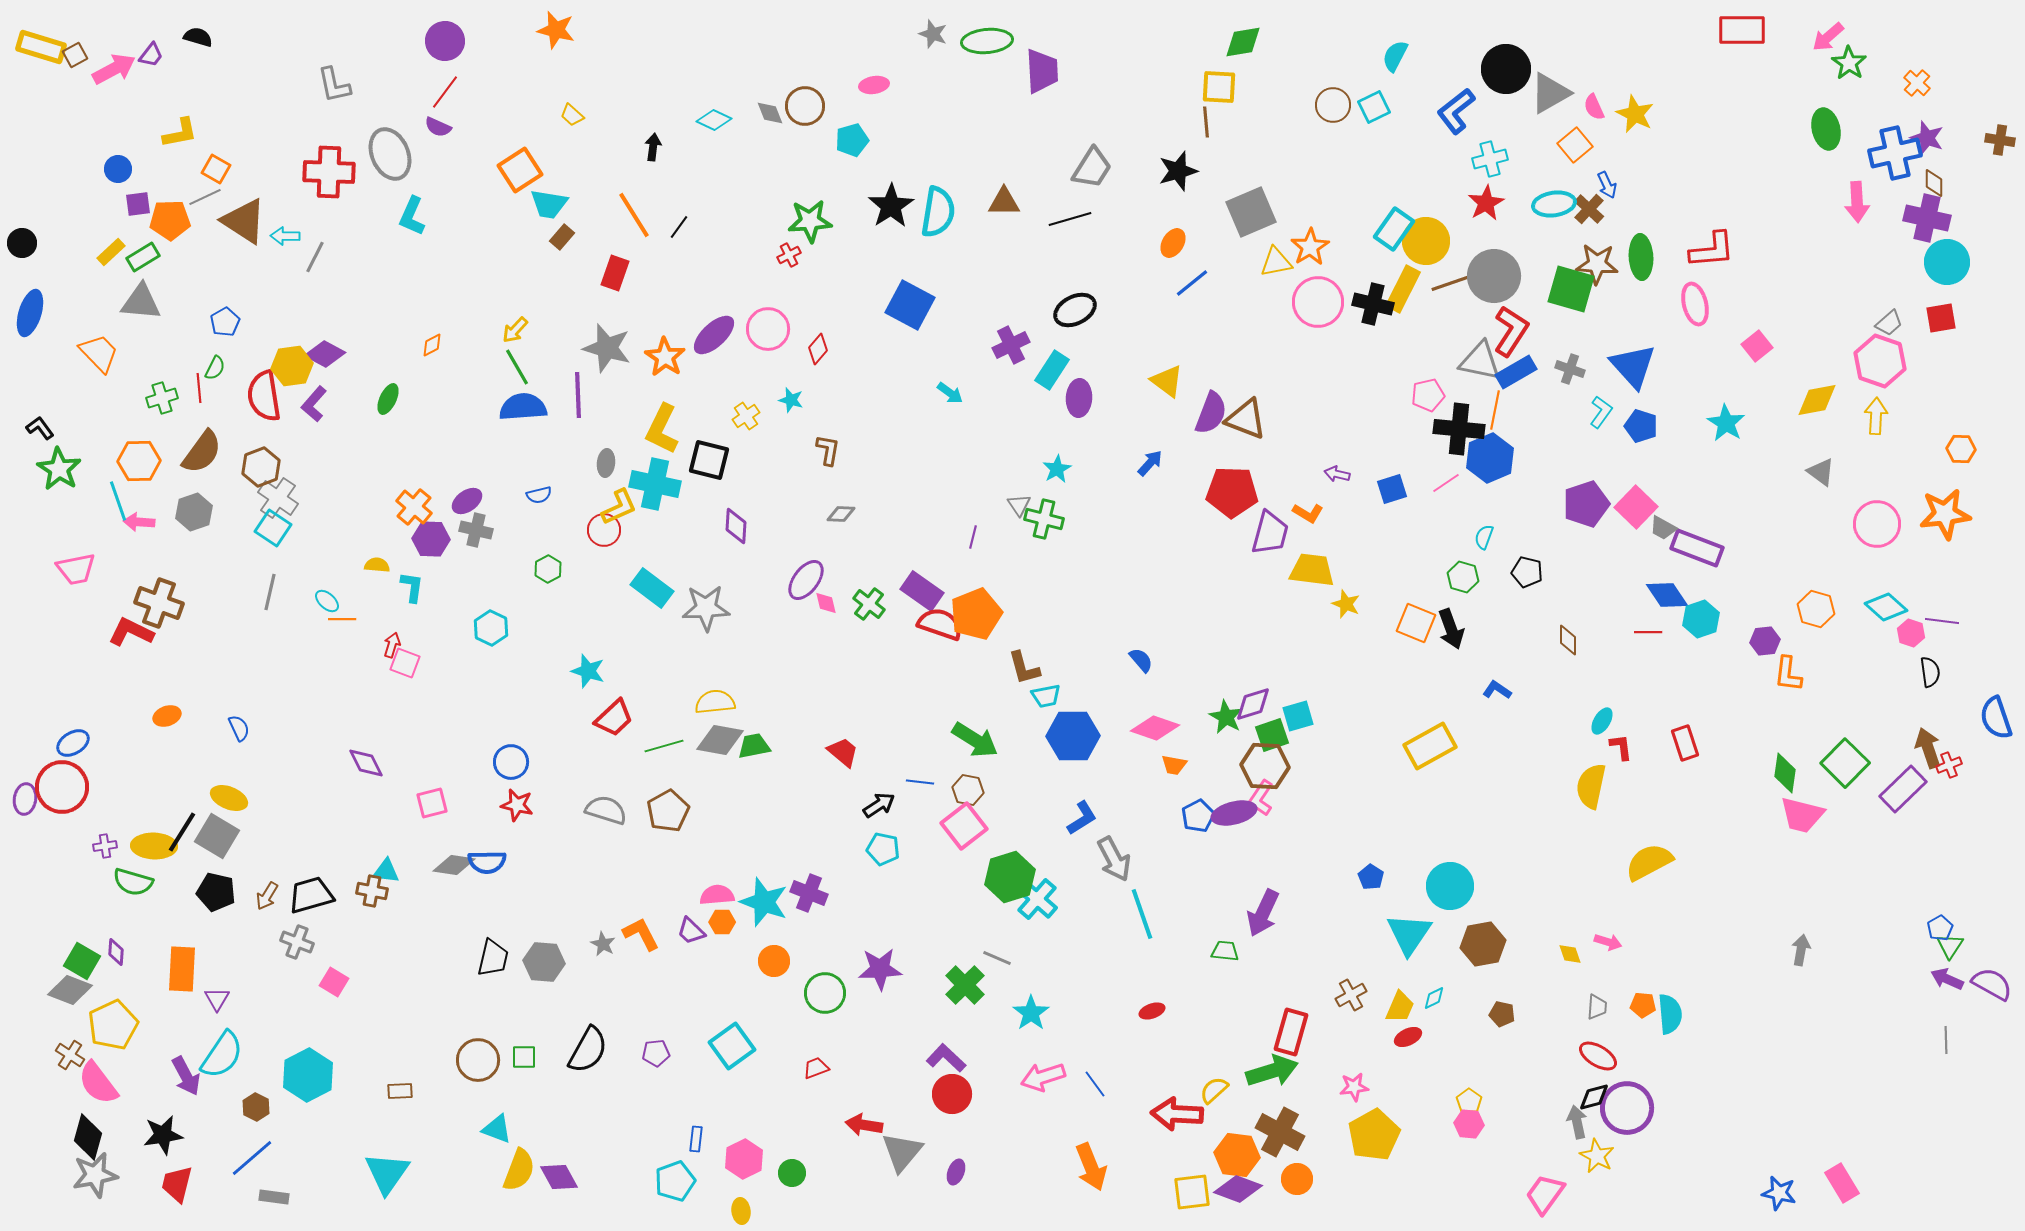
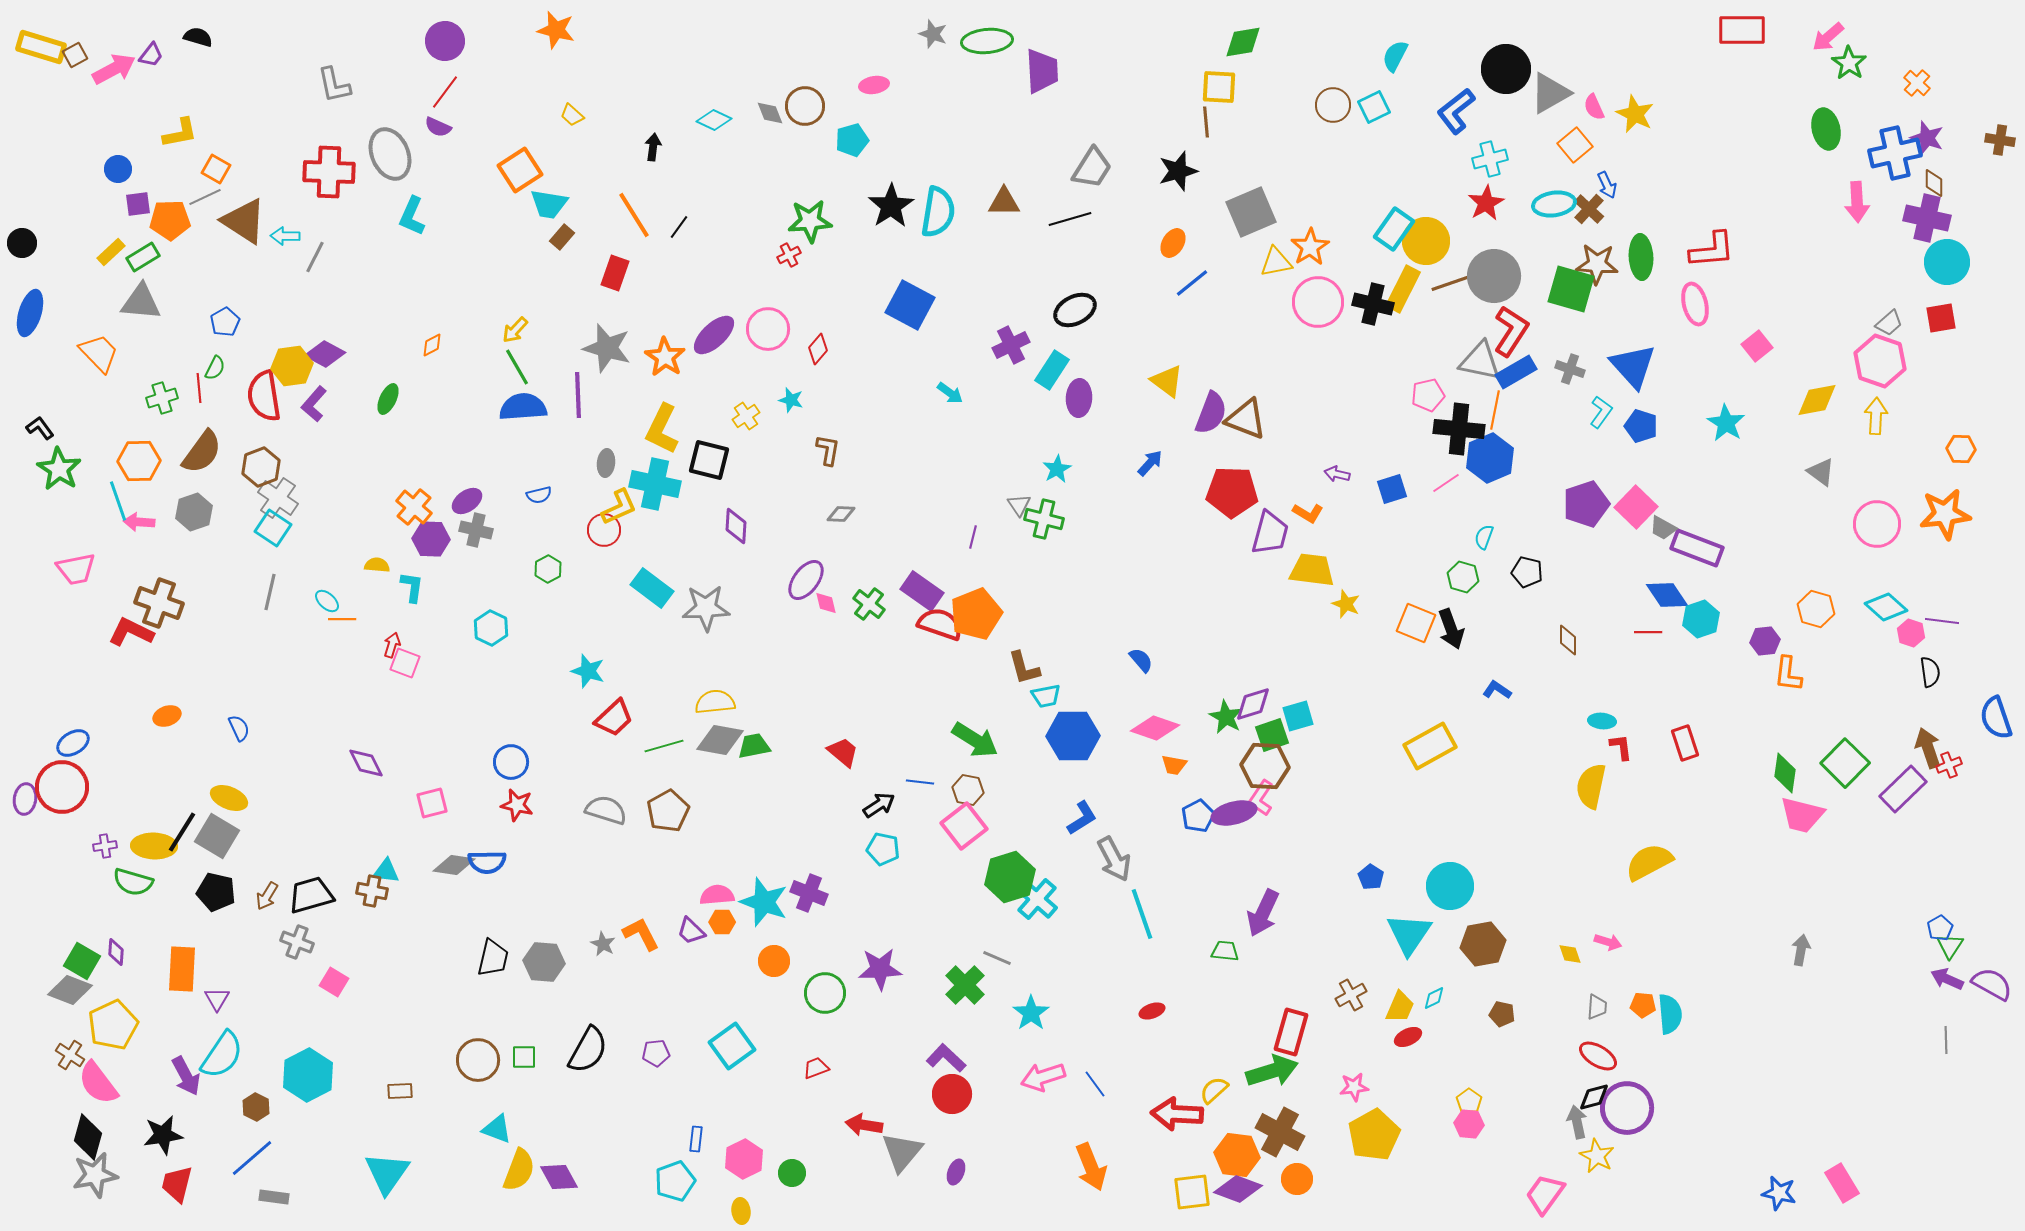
cyan ellipse at (1602, 721): rotated 64 degrees clockwise
